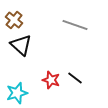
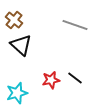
red star: rotated 30 degrees counterclockwise
